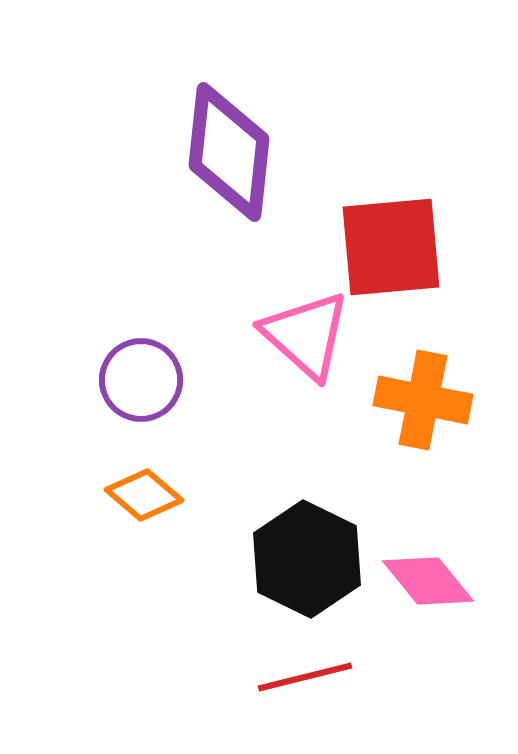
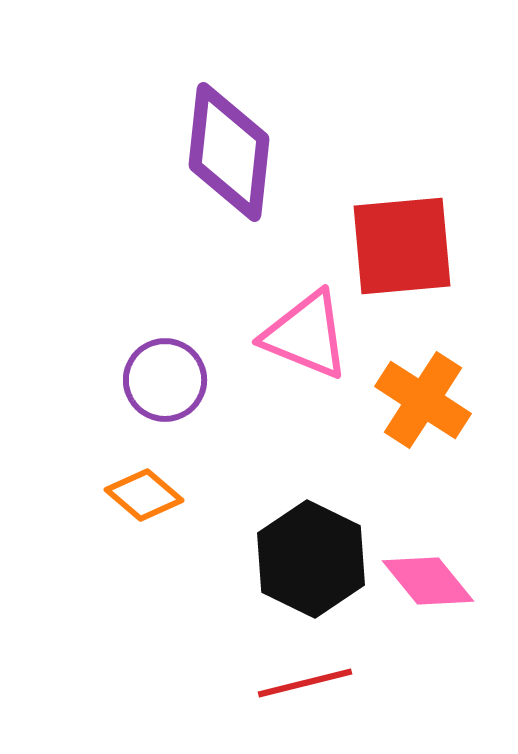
red square: moved 11 px right, 1 px up
pink triangle: rotated 20 degrees counterclockwise
purple circle: moved 24 px right
orange cross: rotated 22 degrees clockwise
black hexagon: moved 4 px right
red line: moved 6 px down
